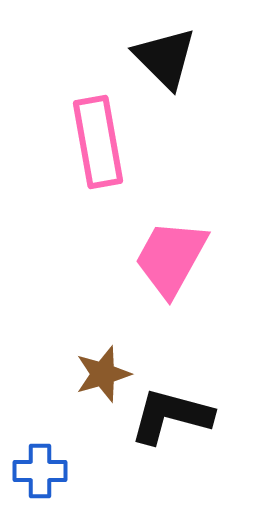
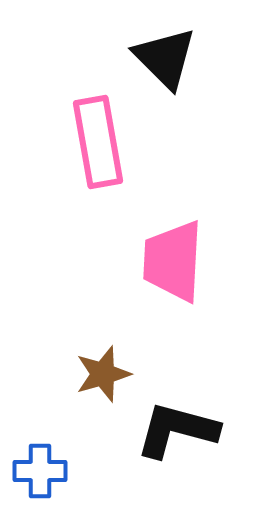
pink trapezoid: moved 2 px right, 3 px down; rotated 26 degrees counterclockwise
black L-shape: moved 6 px right, 14 px down
